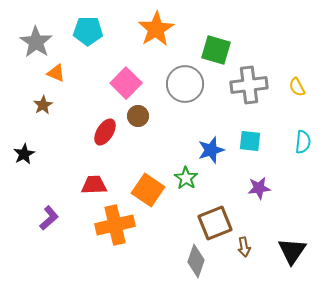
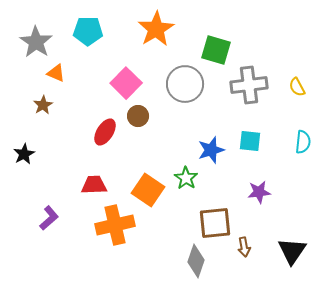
purple star: moved 4 px down
brown square: rotated 16 degrees clockwise
